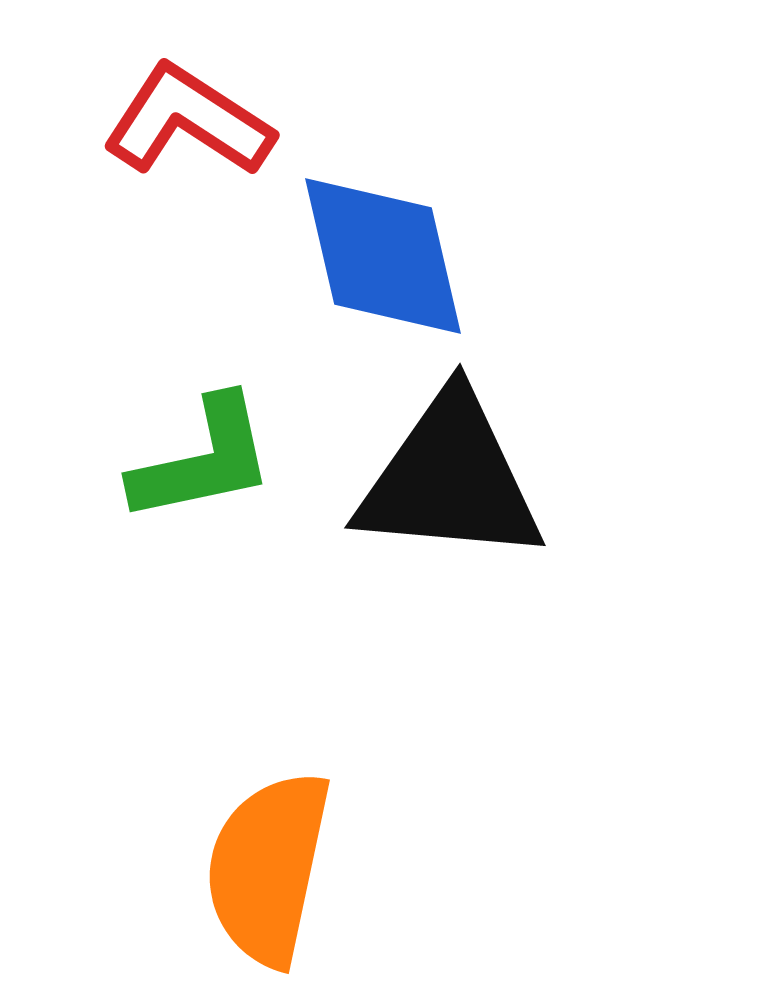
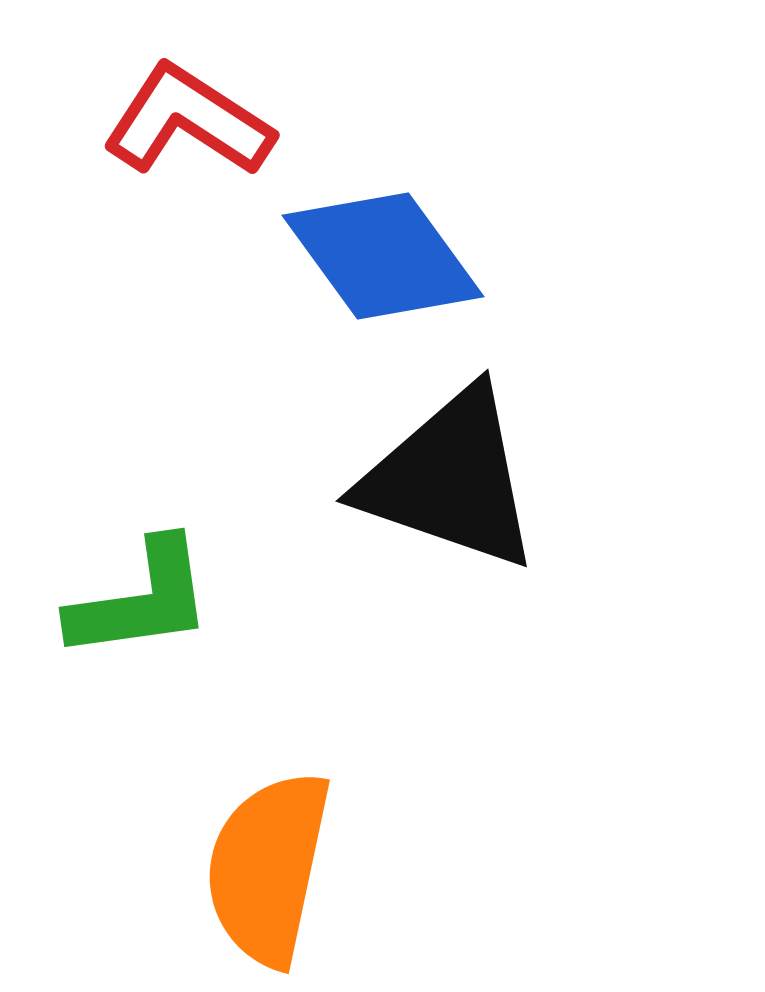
blue diamond: rotated 23 degrees counterclockwise
green L-shape: moved 62 px left, 140 px down; rotated 4 degrees clockwise
black triangle: rotated 14 degrees clockwise
